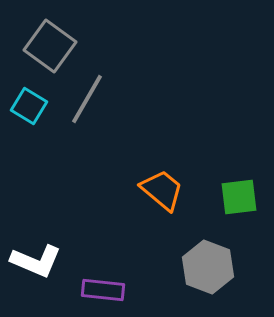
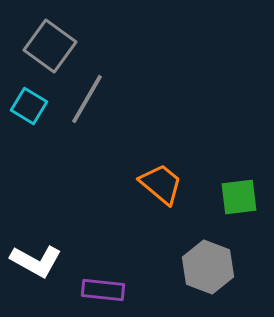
orange trapezoid: moved 1 px left, 6 px up
white L-shape: rotated 6 degrees clockwise
